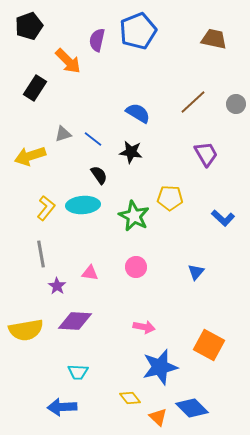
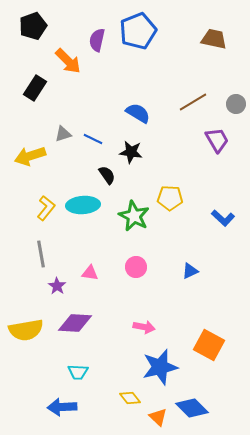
black pentagon: moved 4 px right
brown line: rotated 12 degrees clockwise
blue line: rotated 12 degrees counterclockwise
purple trapezoid: moved 11 px right, 14 px up
black semicircle: moved 8 px right
blue triangle: moved 6 px left, 1 px up; rotated 24 degrees clockwise
purple diamond: moved 2 px down
